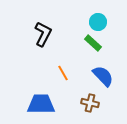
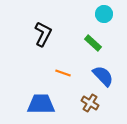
cyan circle: moved 6 px right, 8 px up
orange line: rotated 42 degrees counterclockwise
brown cross: rotated 18 degrees clockwise
